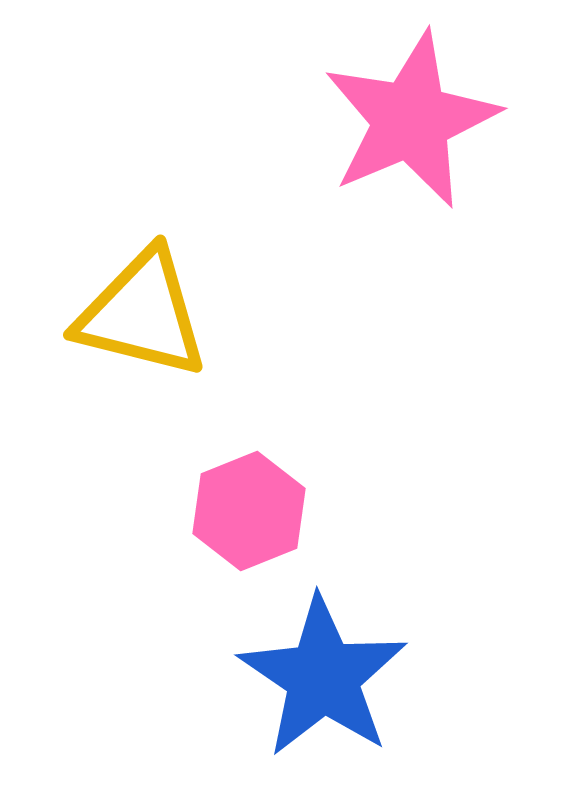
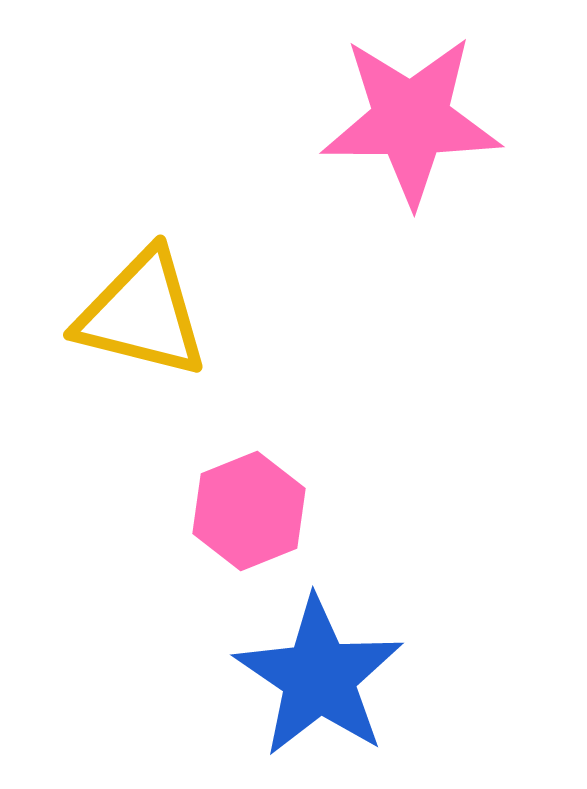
pink star: rotated 23 degrees clockwise
blue star: moved 4 px left
